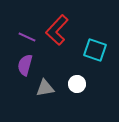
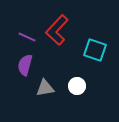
white circle: moved 2 px down
